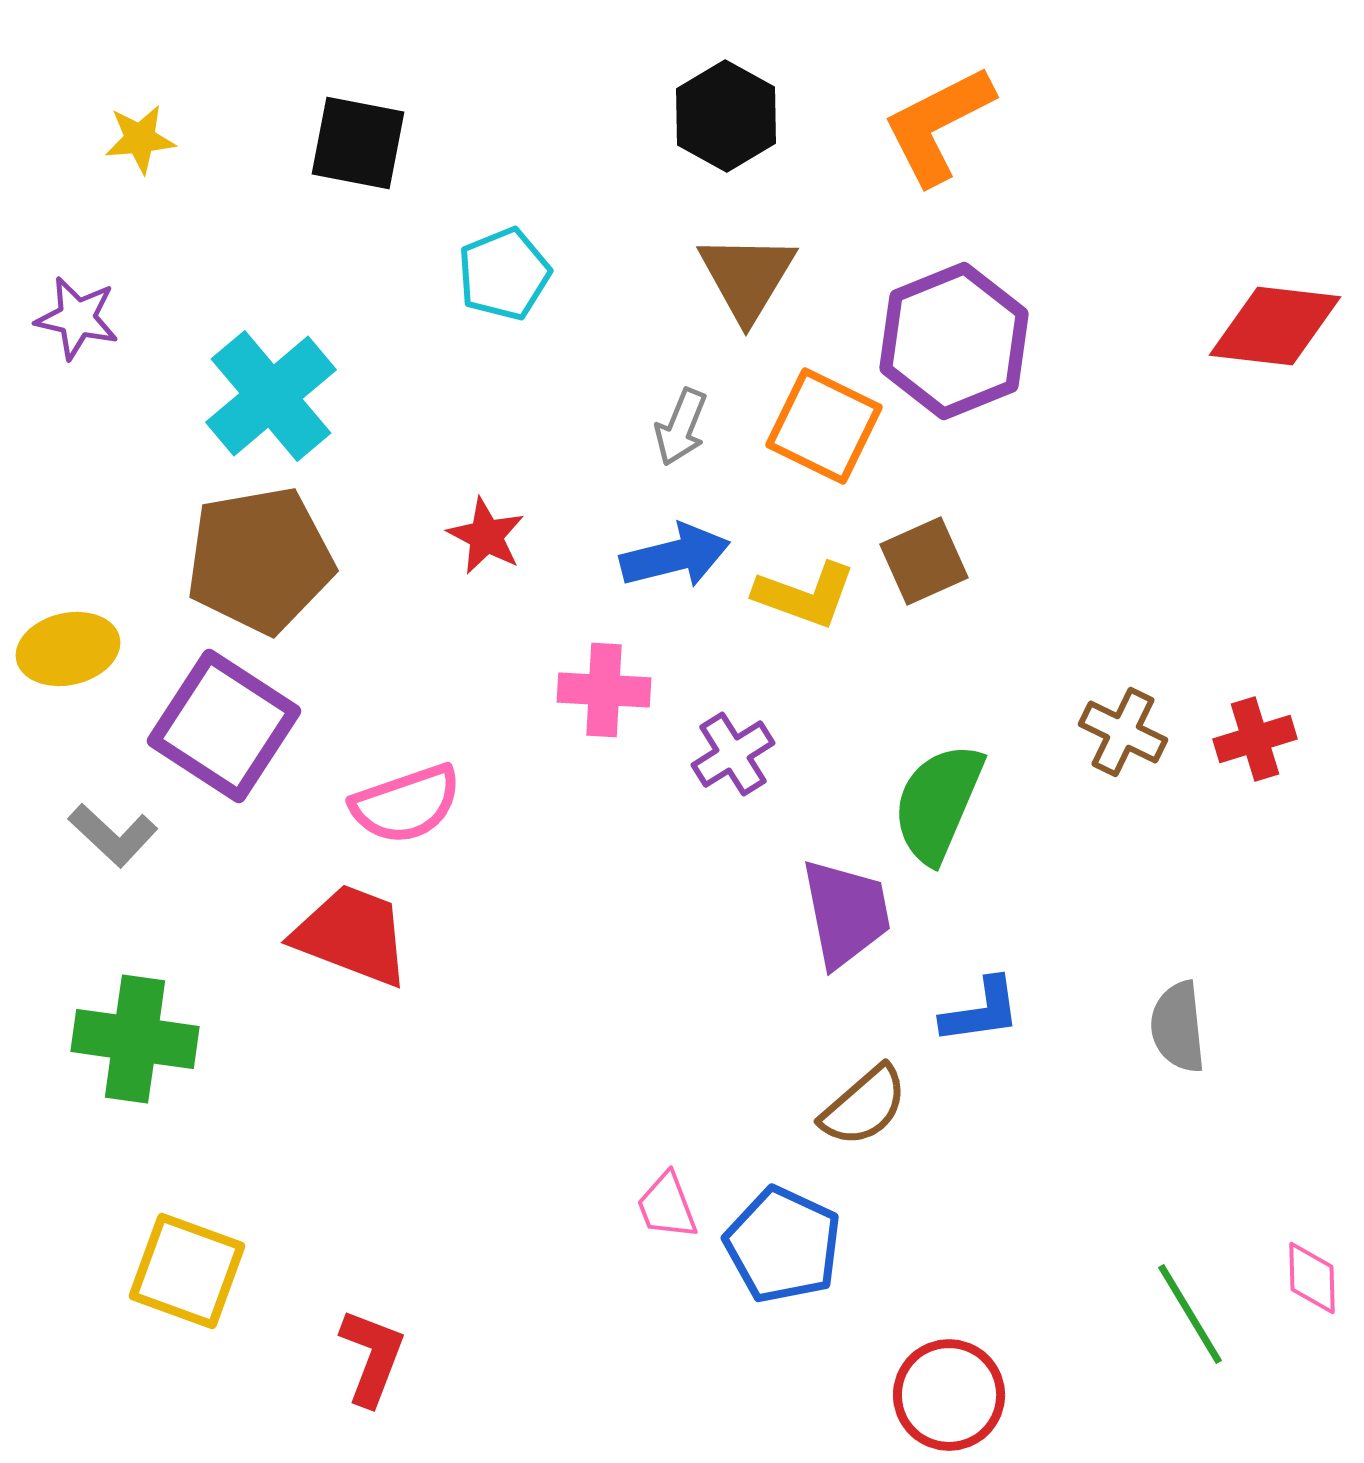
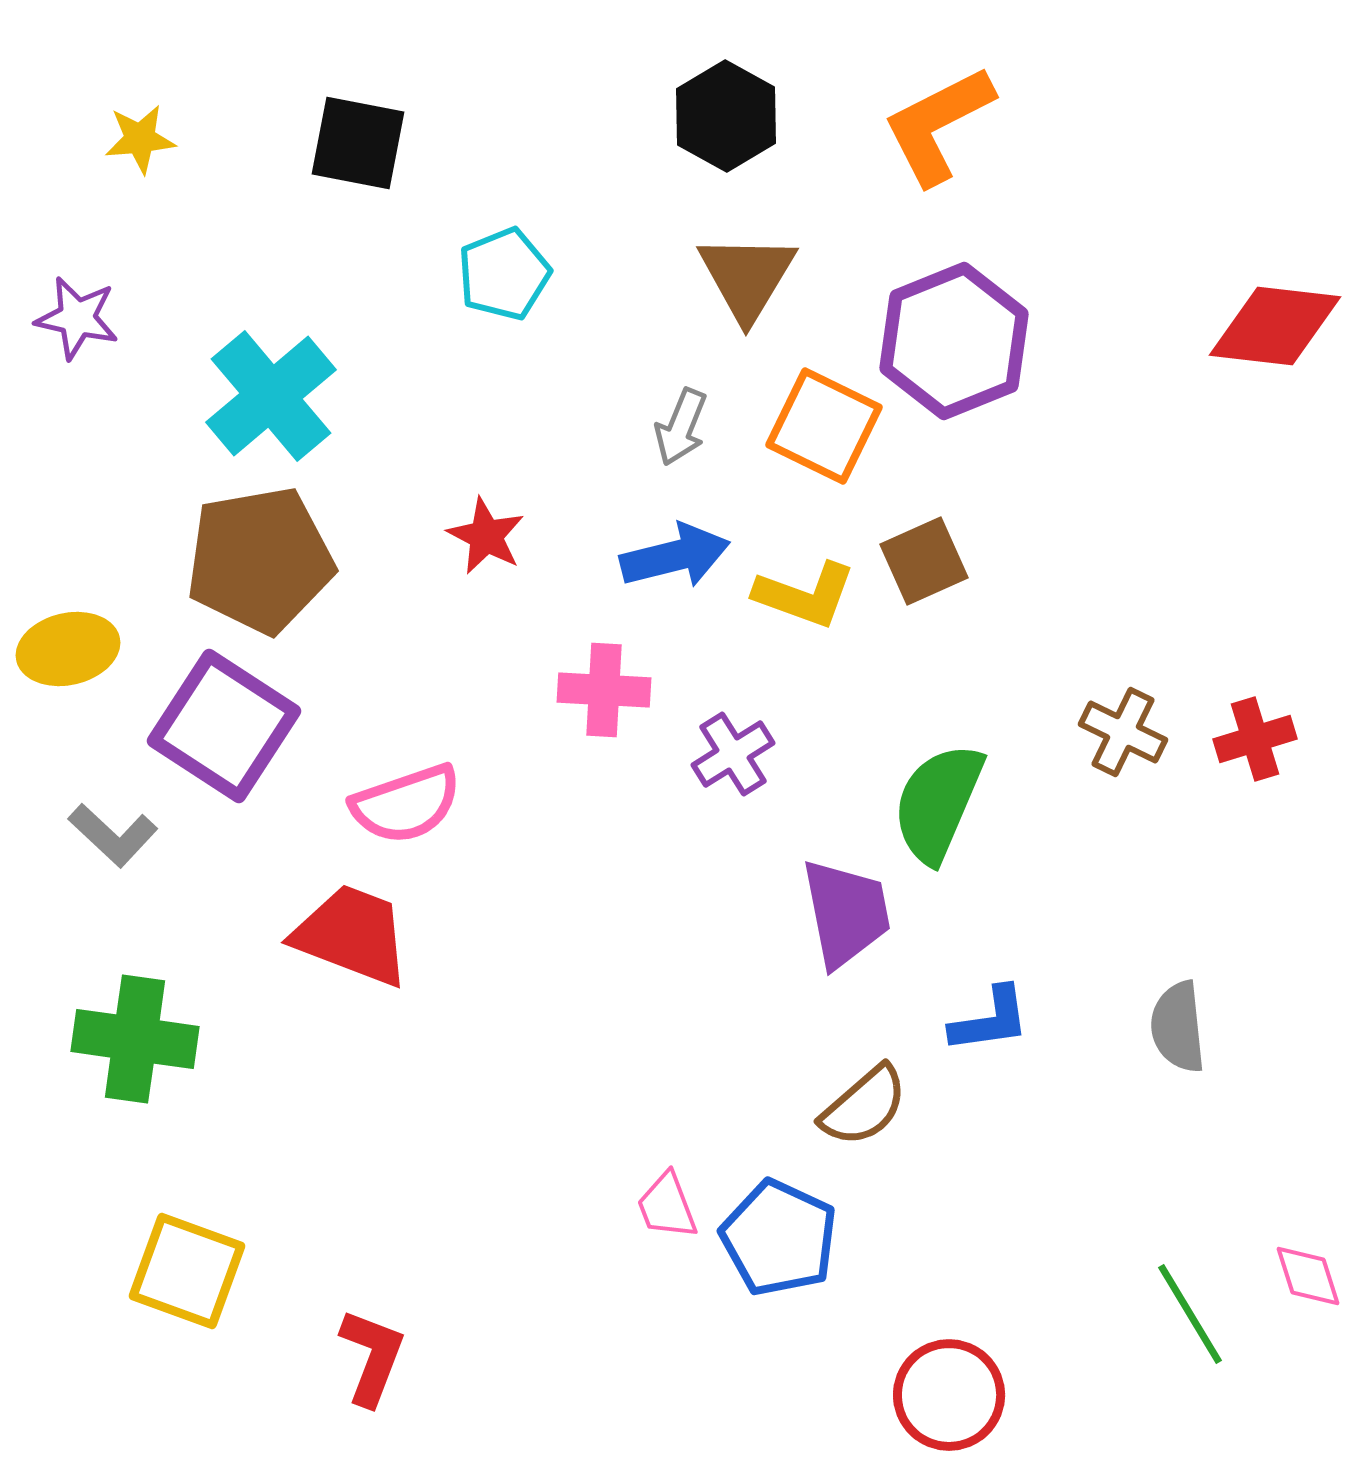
blue L-shape: moved 9 px right, 9 px down
blue pentagon: moved 4 px left, 7 px up
pink diamond: moved 4 px left, 2 px up; rotated 16 degrees counterclockwise
